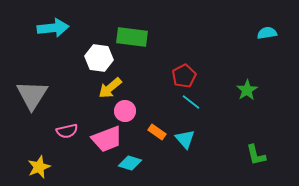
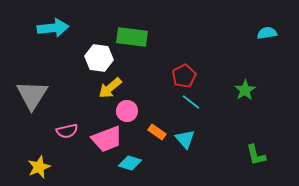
green star: moved 2 px left
pink circle: moved 2 px right
